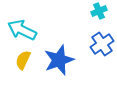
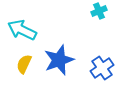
blue cross: moved 24 px down
yellow semicircle: moved 1 px right, 4 px down
